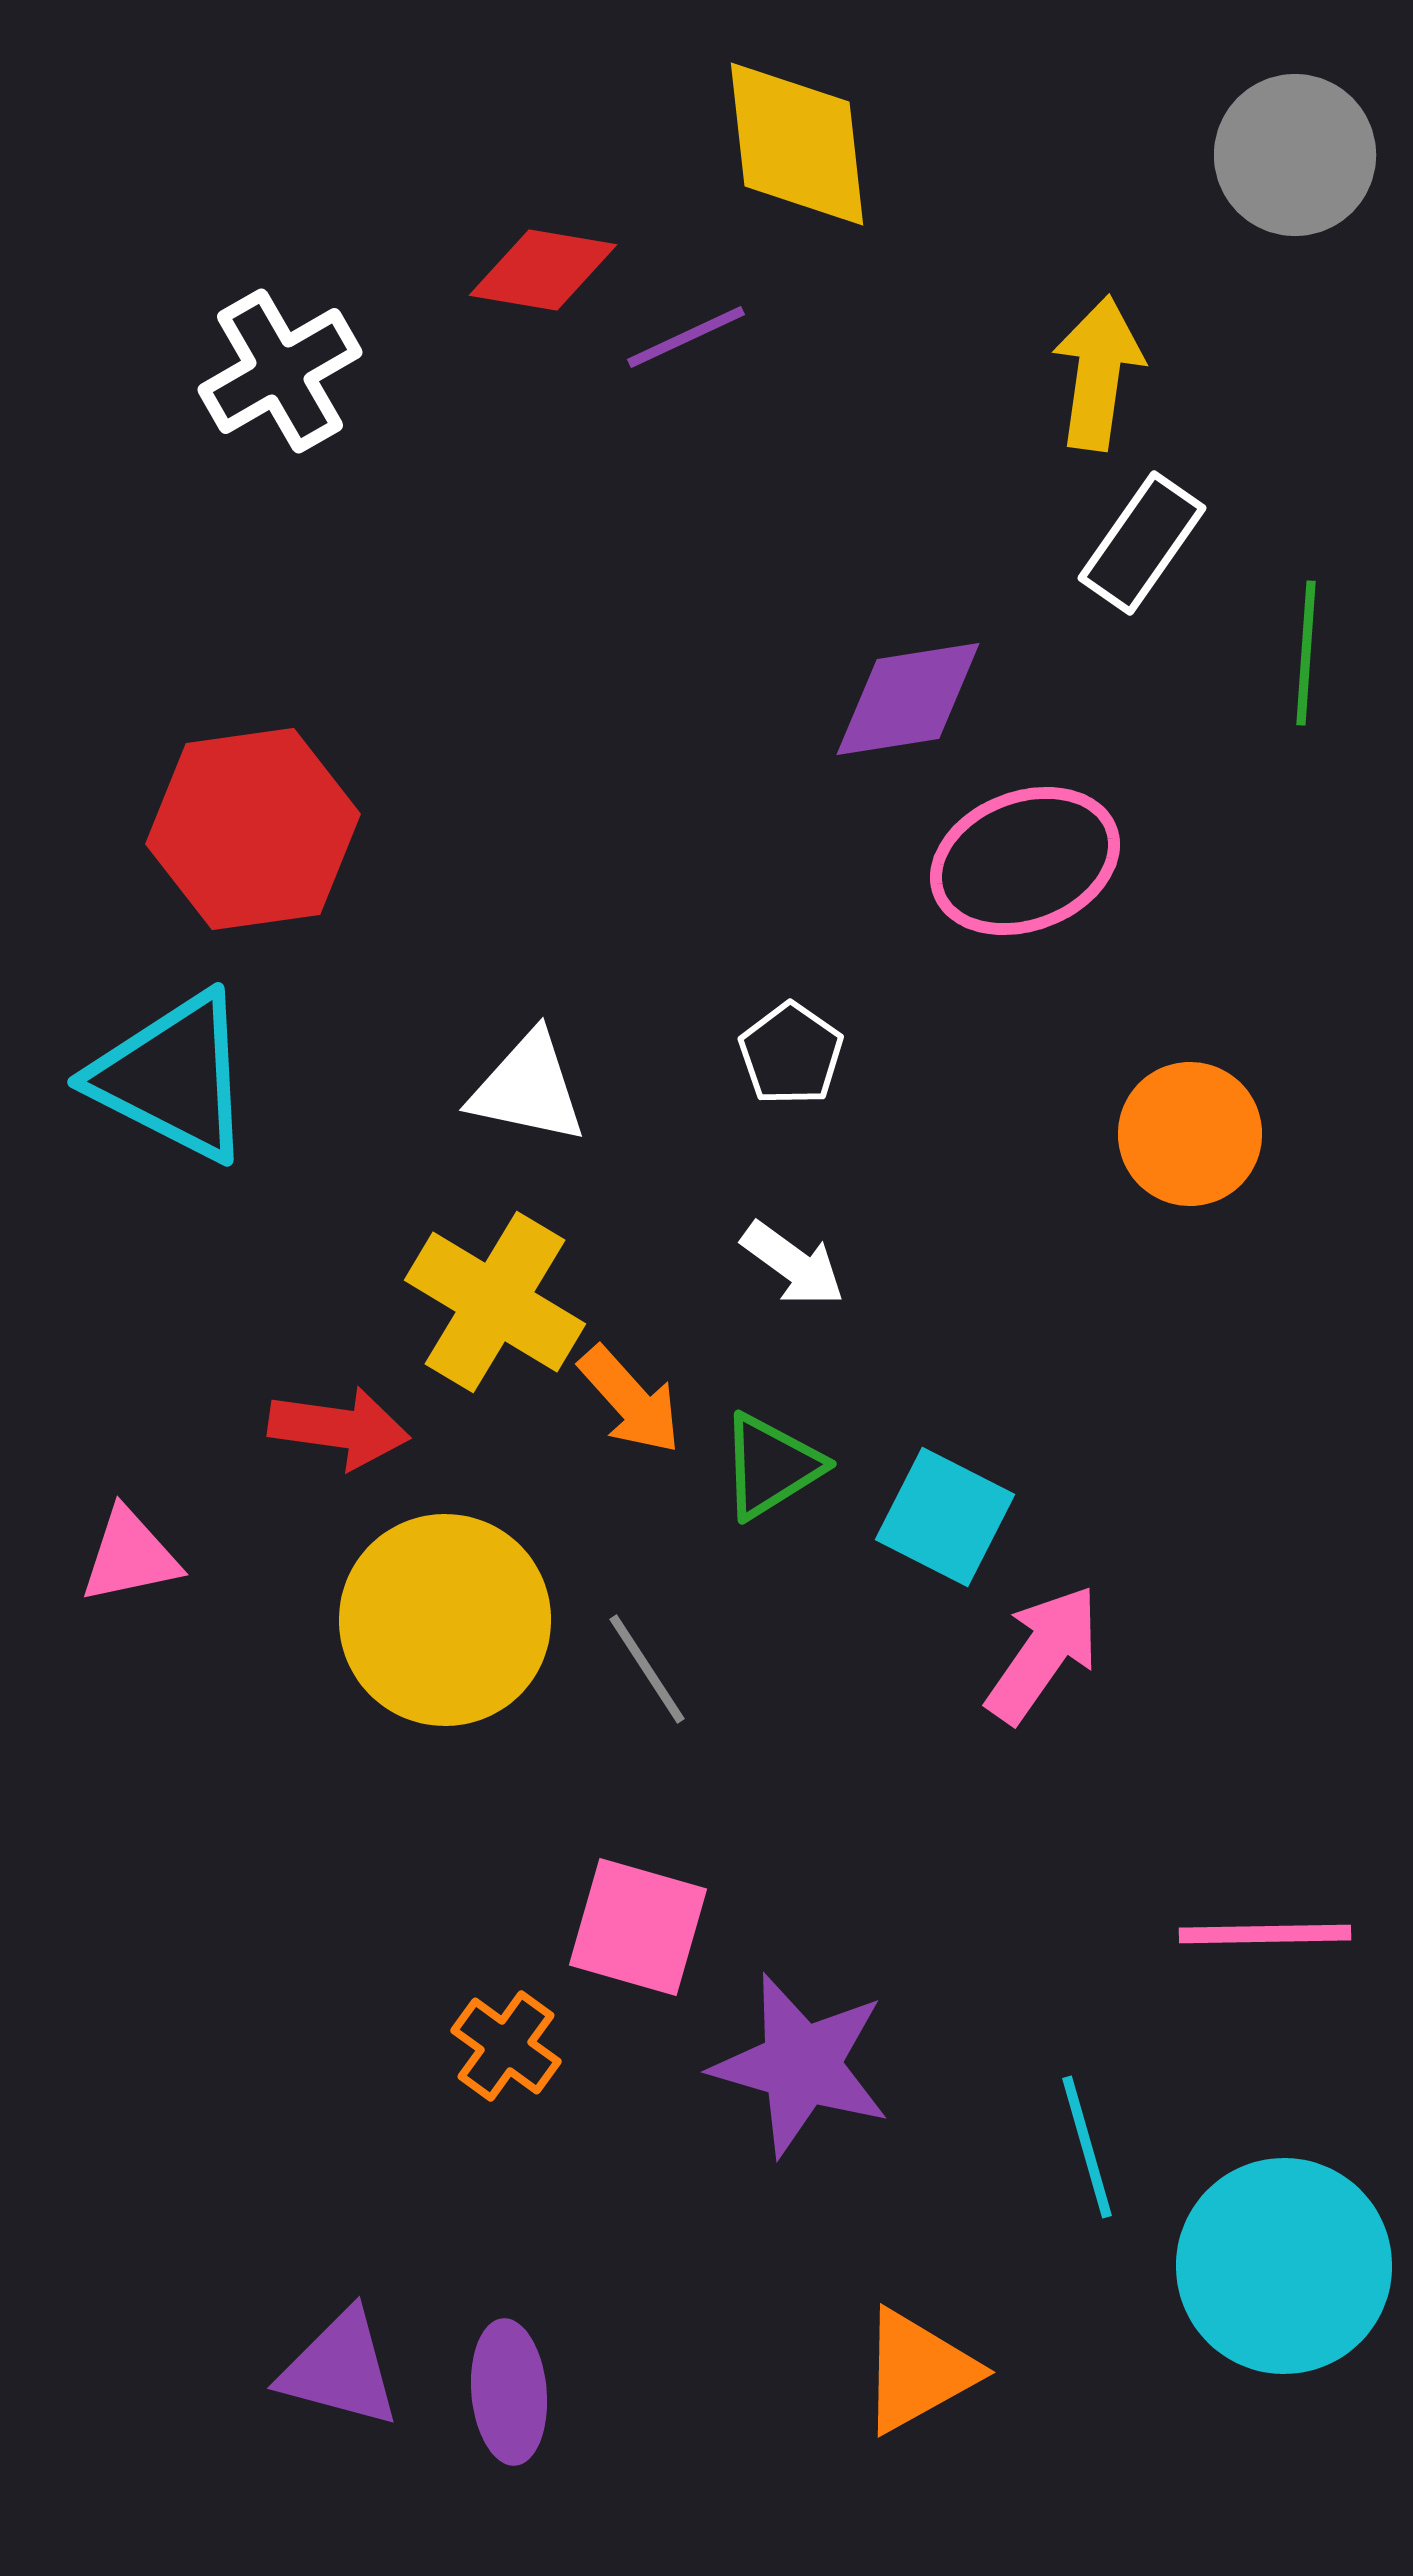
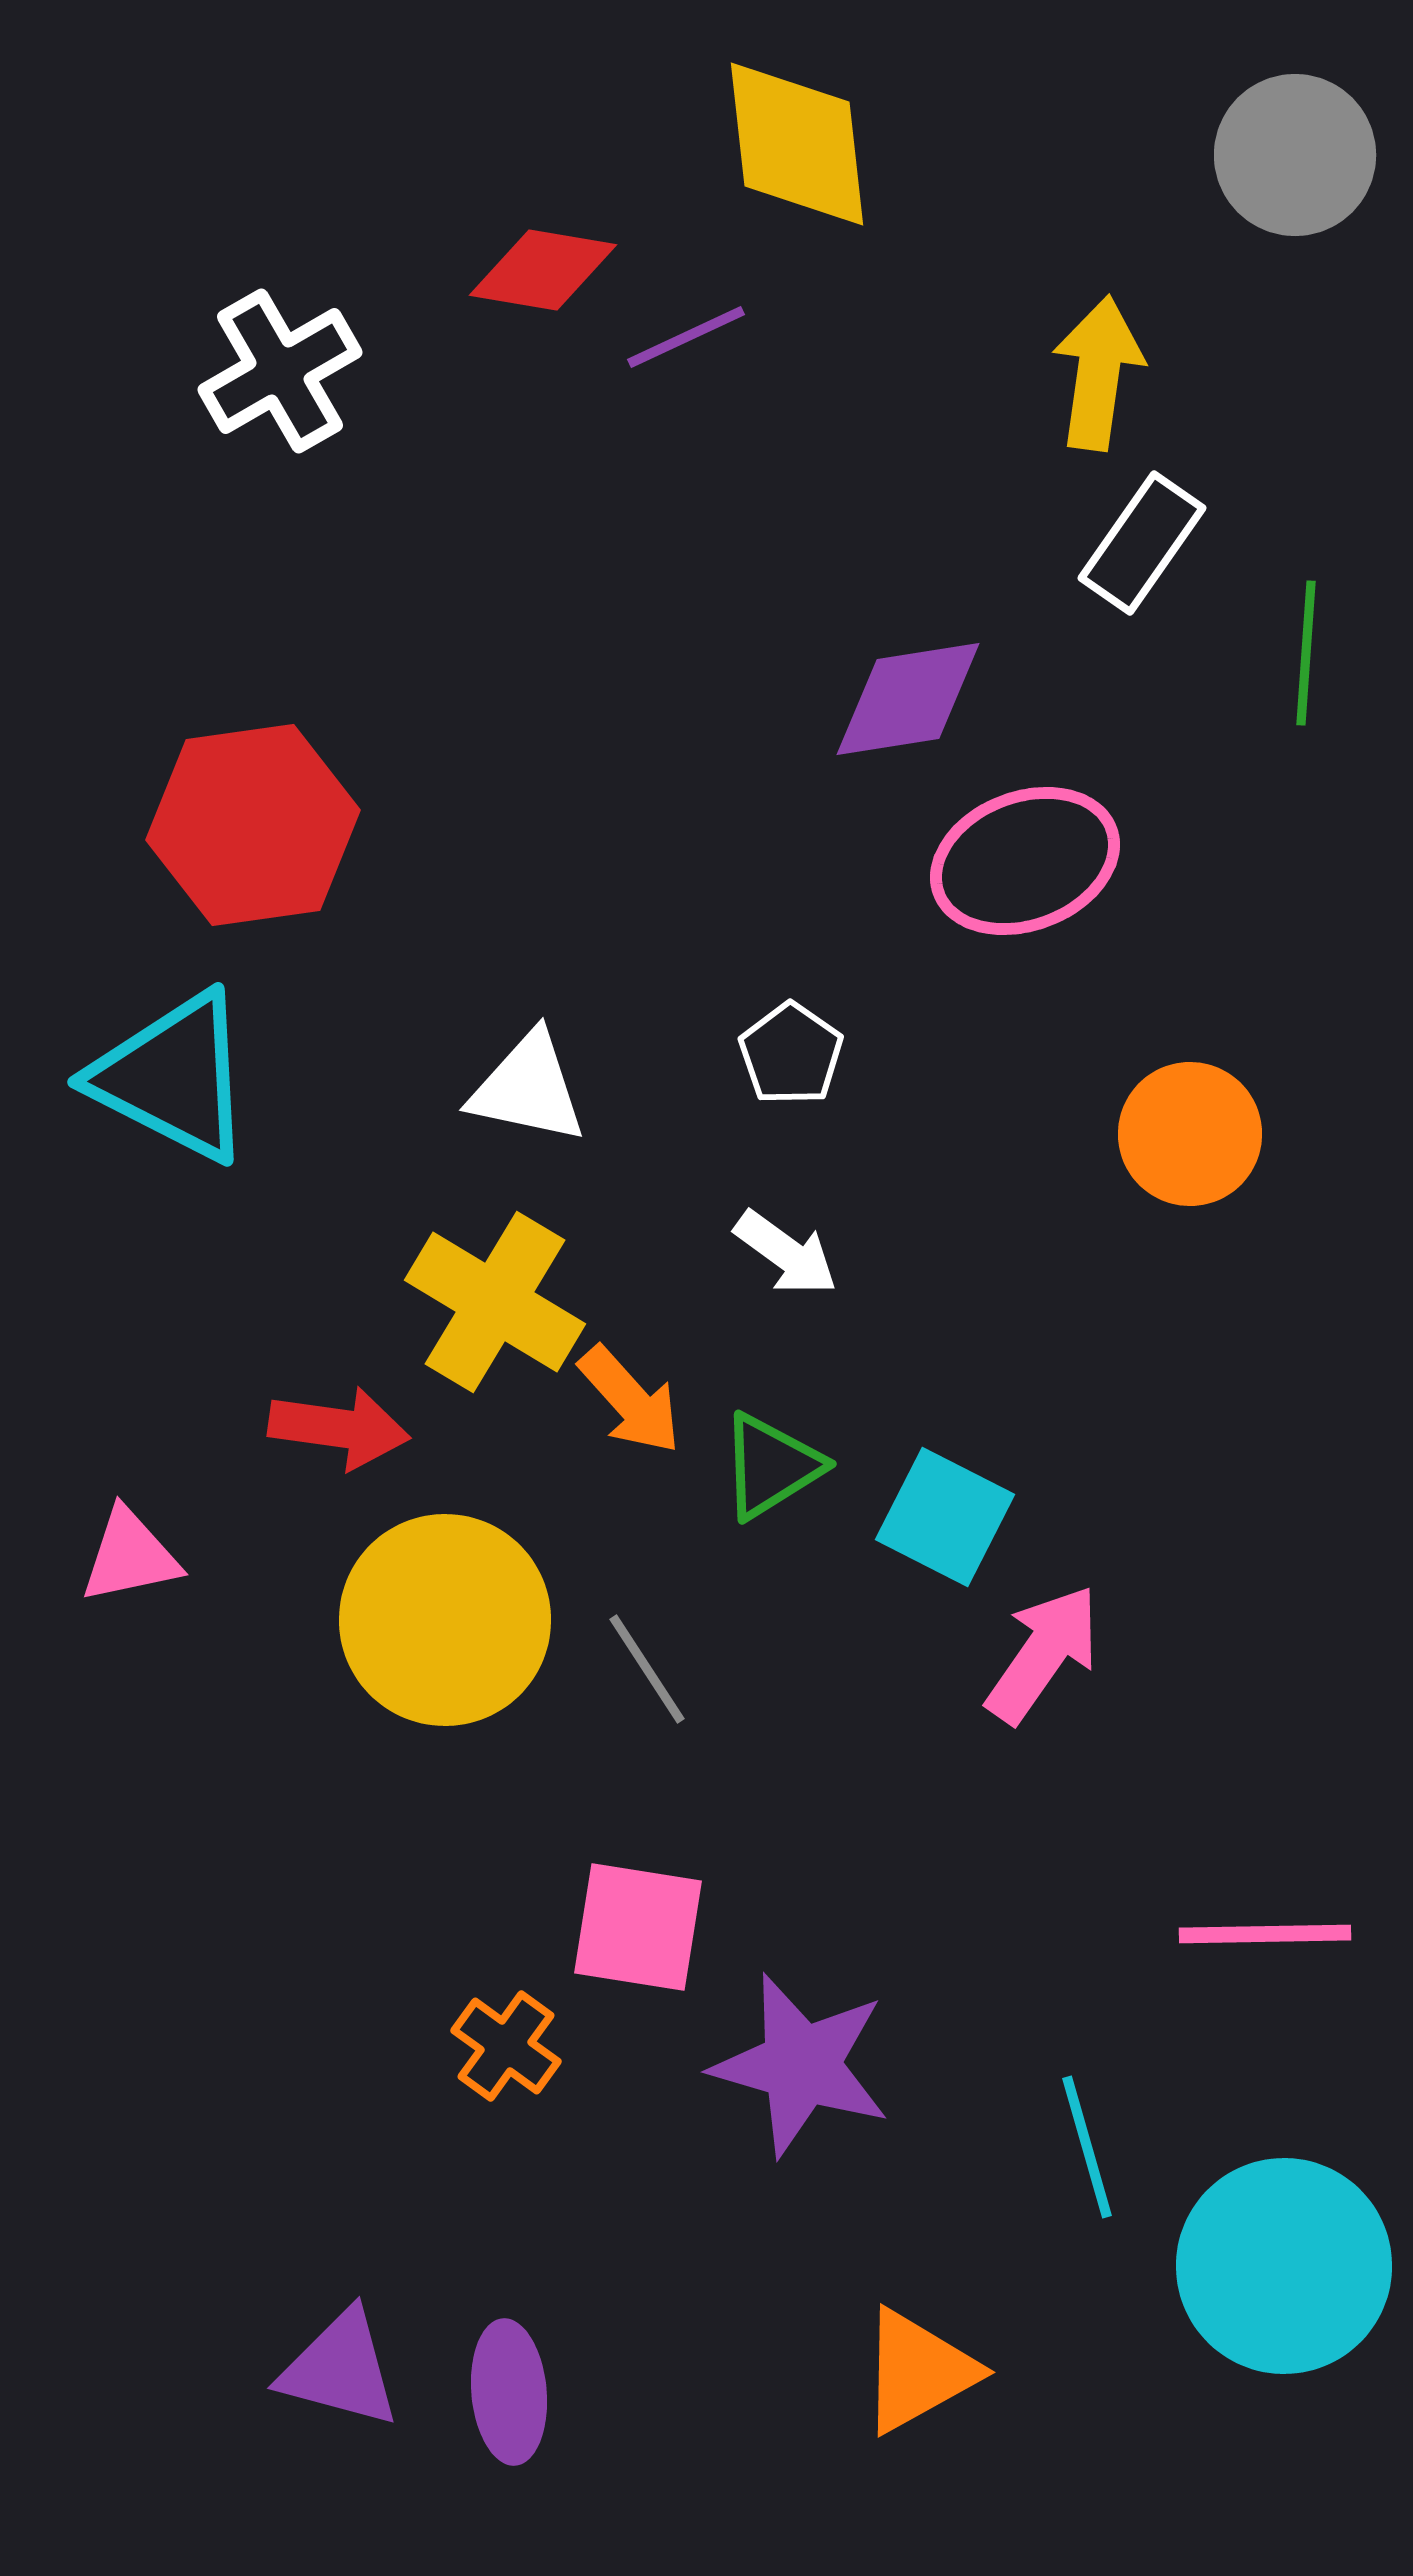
red hexagon: moved 4 px up
white arrow: moved 7 px left, 11 px up
pink square: rotated 7 degrees counterclockwise
